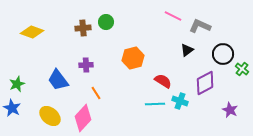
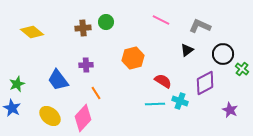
pink line: moved 12 px left, 4 px down
yellow diamond: rotated 20 degrees clockwise
